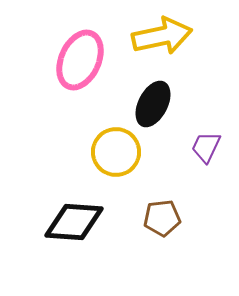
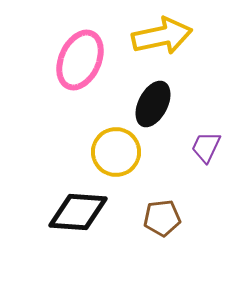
black diamond: moved 4 px right, 10 px up
